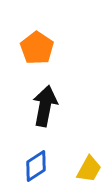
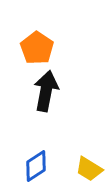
black arrow: moved 1 px right, 15 px up
yellow trapezoid: rotated 92 degrees clockwise
